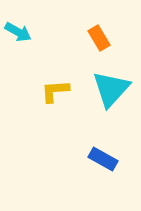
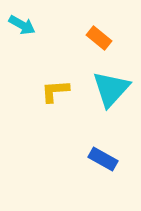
cyan arrow: moved 4 px right, 7 px up
orange rectangle: rotated 20 degrees counterclockwise
